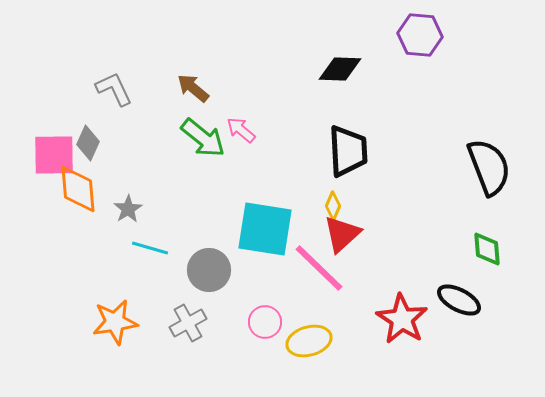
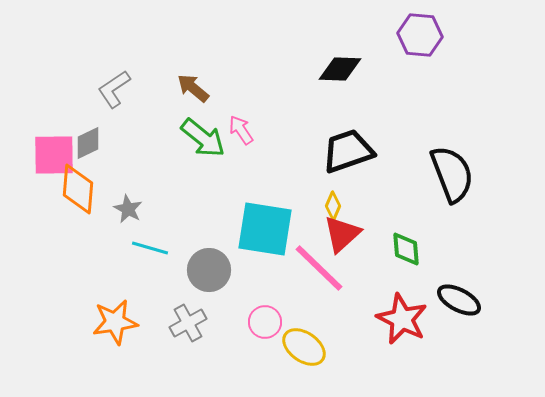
gray L-shape: rotated 99 degrees counterclockwise
pink arrow: rotated 16 degrees clockwise
gray diamond: rotated 40 degrees clockwise
black trapezoid: rotated 106 degrees counterclockwise
black semicircle: moved 37 px left, 7 px down
orange diamond: rotated 9 degrees clockwise
gray star: rotated 12 degrees counterclockwise
green diamond: moved 81 px left
red star: rotated 6 degrees counterclockwise
yellow ellipse: moved 5 px left, 6 px down; rotated 51 degrees clockwise
